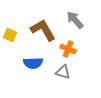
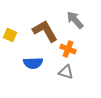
brown L-shape: moved 2 px right, 1 px down
gray triangle: moved 3 px right
